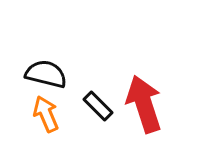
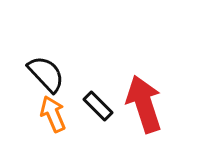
black semicircle: rotated 33 degrees clockwise
orange arrow: moved 7 px right
